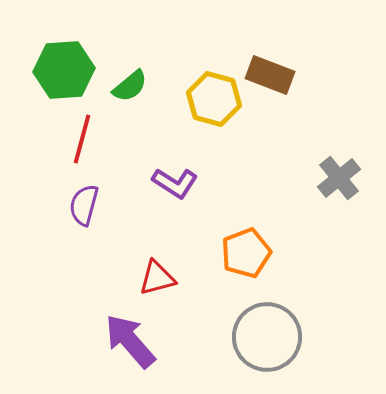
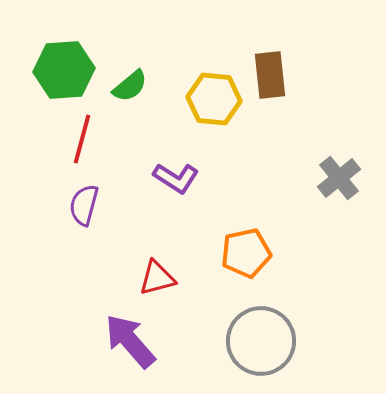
brown rectangle: rotated 63 degrees clockwise
yellow hexagon: rotated 10 degrees counterclockwise
purple L-shape: moved 1 px right, 5 px up
orange pentagon: rotated 9 degrees clockwise
gray circle: moved 6 px left, 4 px down
